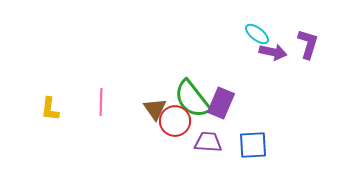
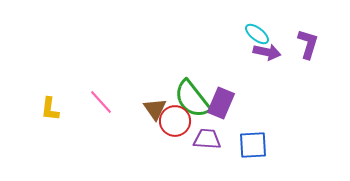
purple arrow: moved 6 px left
pink line: rotated 44 degrees counterclockwise
purple trapezoid: moved 1 px left, 3 px up
